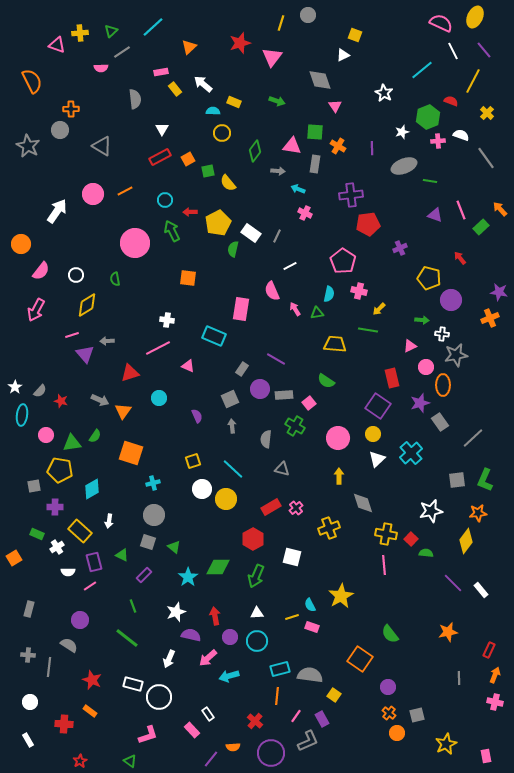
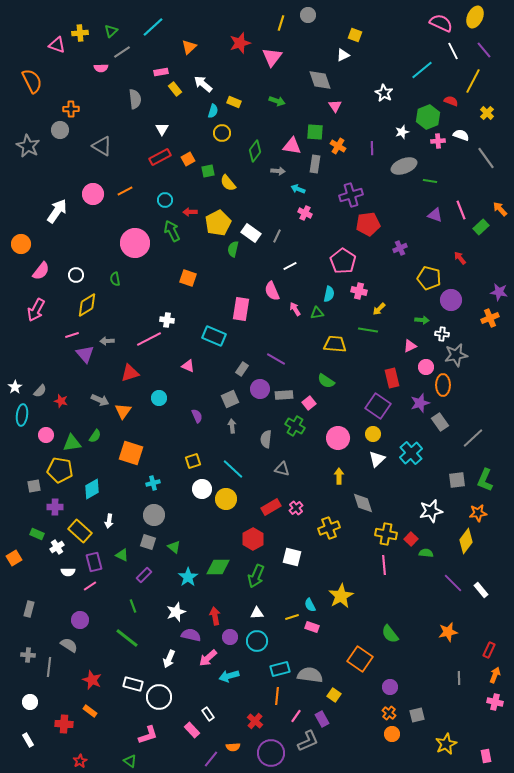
cyan semicircle at (213, 111): rotated 104 degrees clockwise
purple cross at (351, 195): rotated 10 degrees counterclockwise
orange square at (188, 278): rotated 12 degrees clockwise
pink line at (158, 348): moved 9 px left, 9 px up
purple circle at (388, 687): moved 2 px right
orange circle at (397, 733): moved 5 px left, 1 px down
